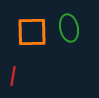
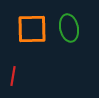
orange square: moved 3 px up
